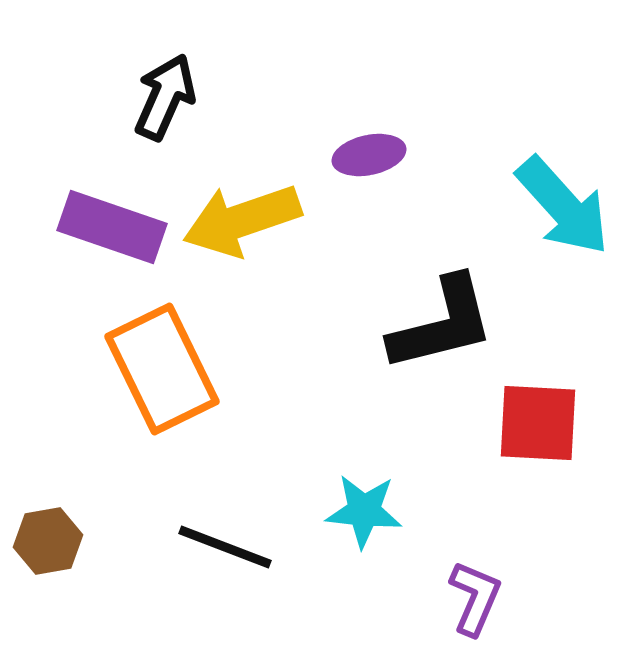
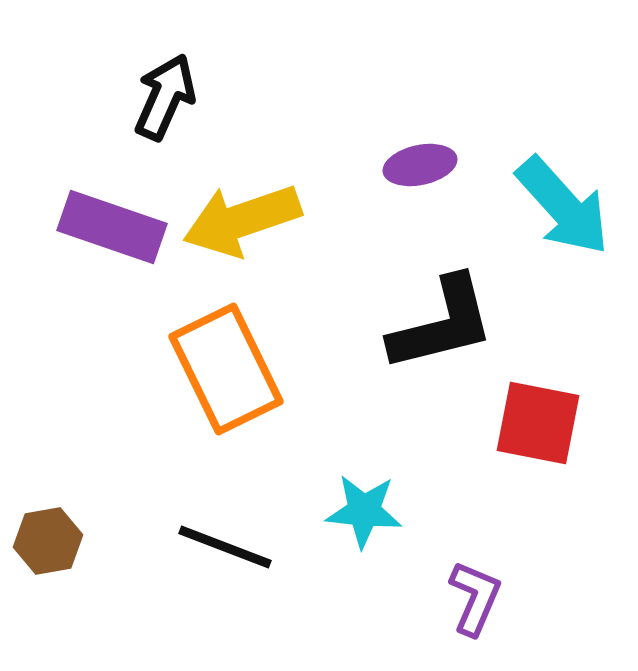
purple ellipse: moved 51 px right, 10 px down
orange rectangle: moved 64 px right
red square: rotated 8 degrees clockwise
